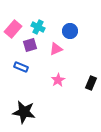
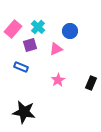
cyan cross: rotated 16 degrees clockwise
